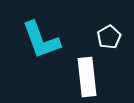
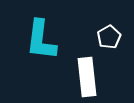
cyan L-shape: rotated 27 degrees clockwise
